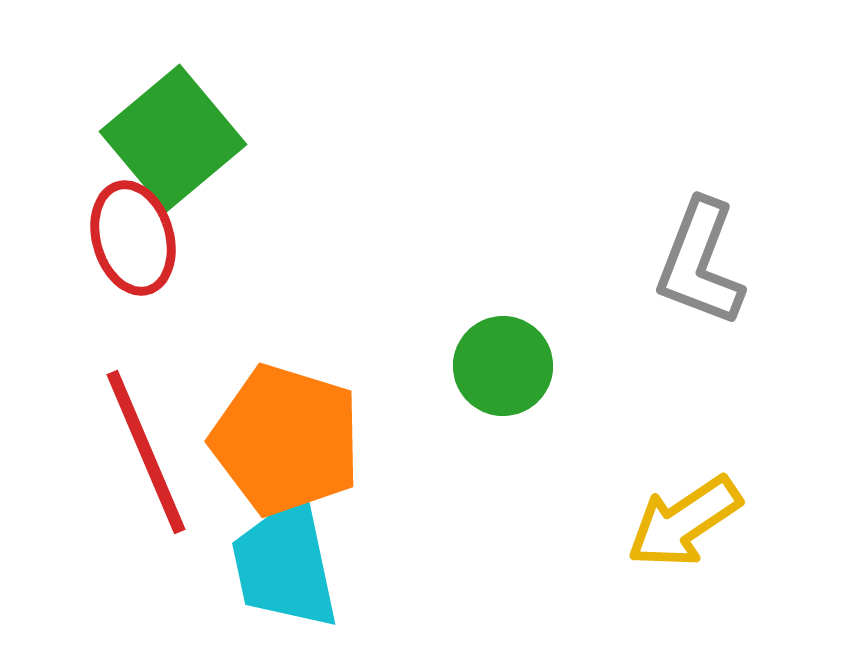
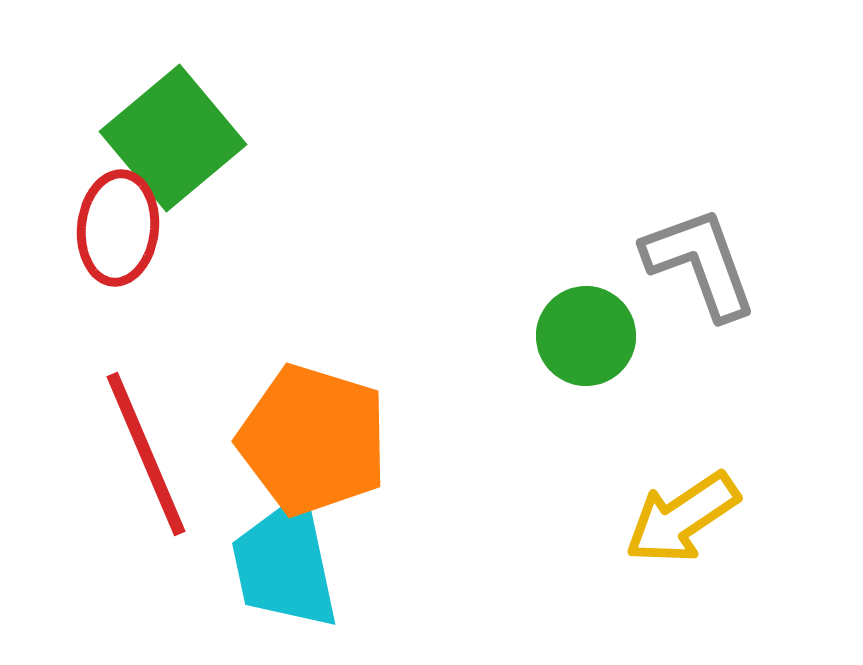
red ellipse: moved 15 px left, 10 px up; rotated 22 degrees clockwise
gray L-shape: rotated 139 degrees clockwise
green circle: moved 83 px right, 30 px up
orange pentagon: moved 27 px right
red line: moved 2 px down
yellow arrow: moved 2 px left, 4 px up
